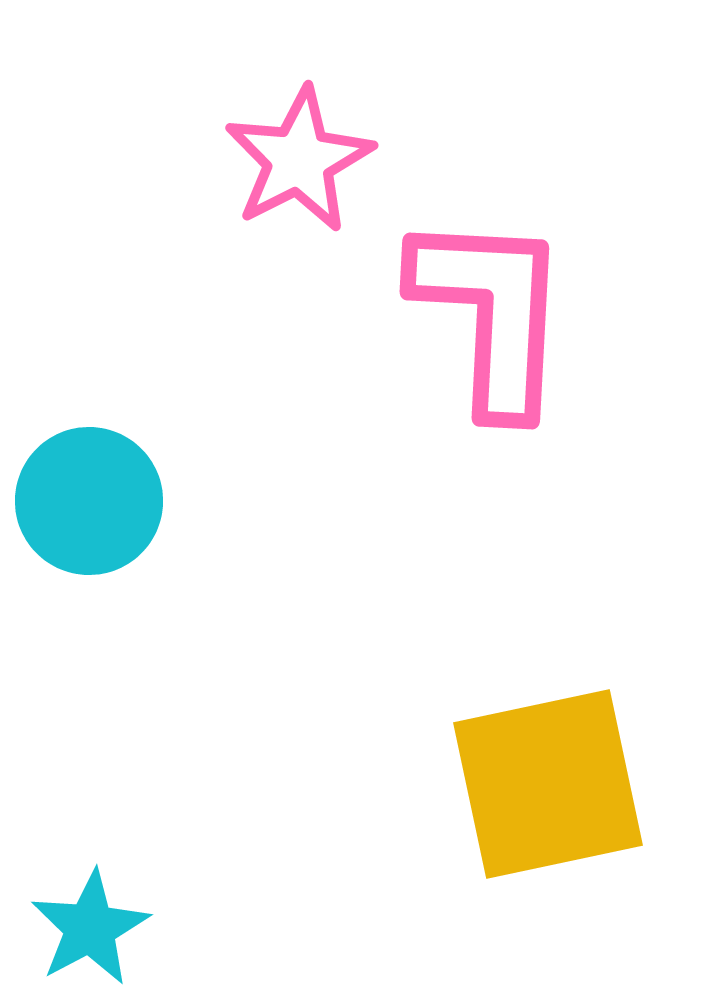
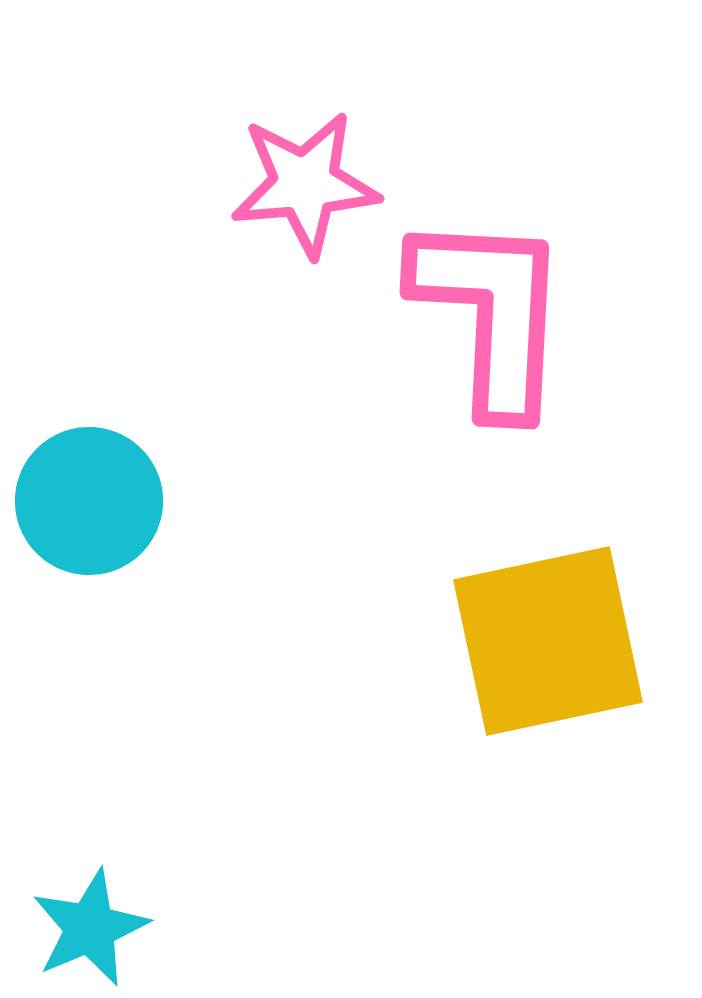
pink star: moved 6 px right, 24 px down; rotated 22 degrees clockwise
yellow square: moved 143 px up
cyan star: rotated 5 degrees clockwise
